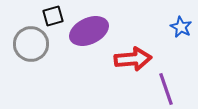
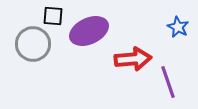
black square: rotated 20 degrees clockwise
blue star: moved 3 px left
gray circle: moved 2 px right
purple line: moved 2 px right, 7 px up
